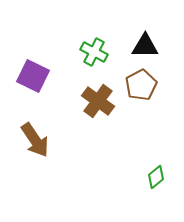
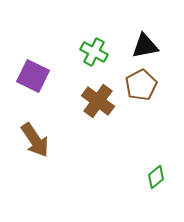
black triangle: rotated 12 degrees counterclockwise
